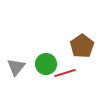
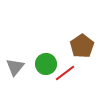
gray triangle: moved 1 px left
red line: rotated 20 degrees counterclockwise
